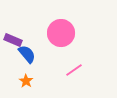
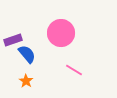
purple rectangle: rotated 42 degrees counterclockwise
pink line: rotated 66 degrees clockwise
